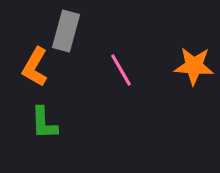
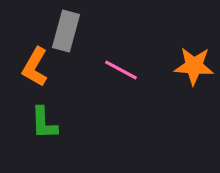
pink line: rotated 32 degrees counterclockwise
